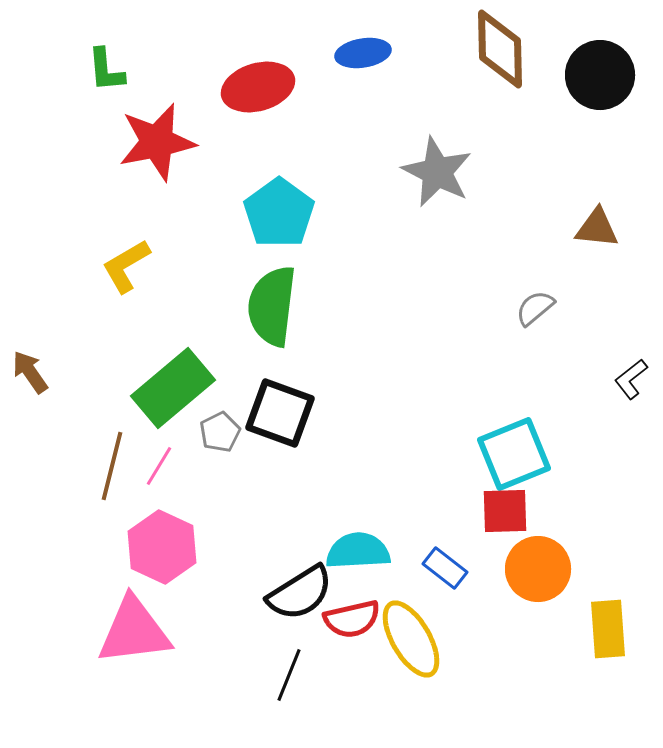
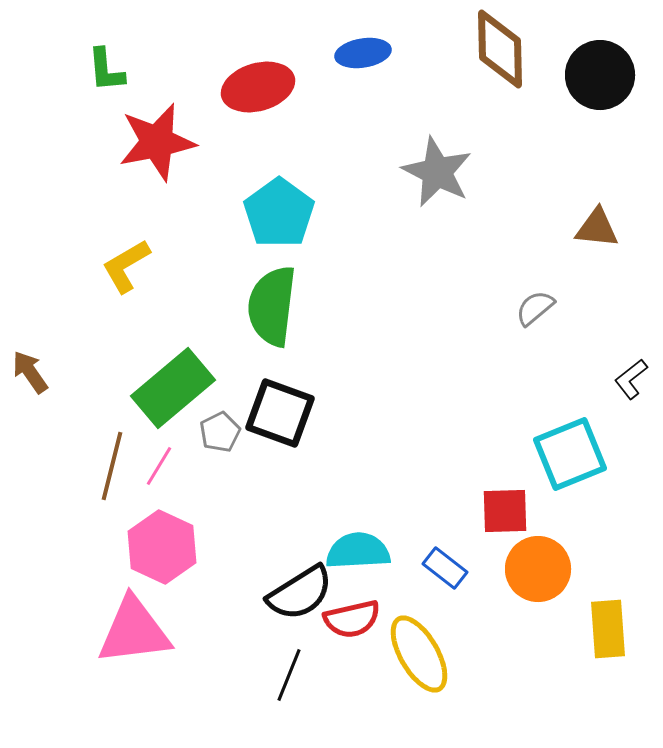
cyan square: moved 56 px right
yellow ellipse: moved 8 px right, 15 px down
